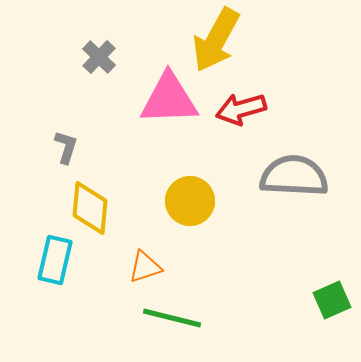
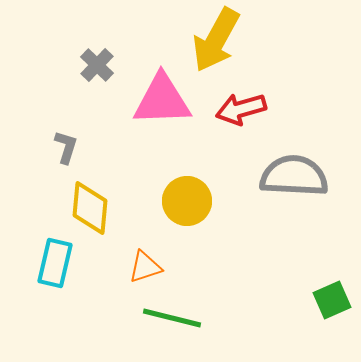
gray cross: moved 2 px left, 8 px down
pink triangle: moved 7 px left, 1 px down
yellow circle: moved 3 px left
cyan rectangle: moved 3 px down
